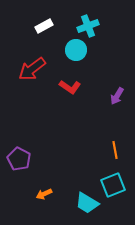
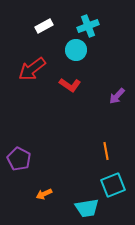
red L-shape: moved 2 px up
purple arrow: rotated 12 degrees clockwise
orange line: moved 9 px left, 1 px down
cyan trapezoid: moved 5 px down; rotated 40 degrees counterclockwise
